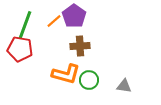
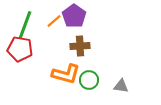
gray triangle: moved 3 px left
